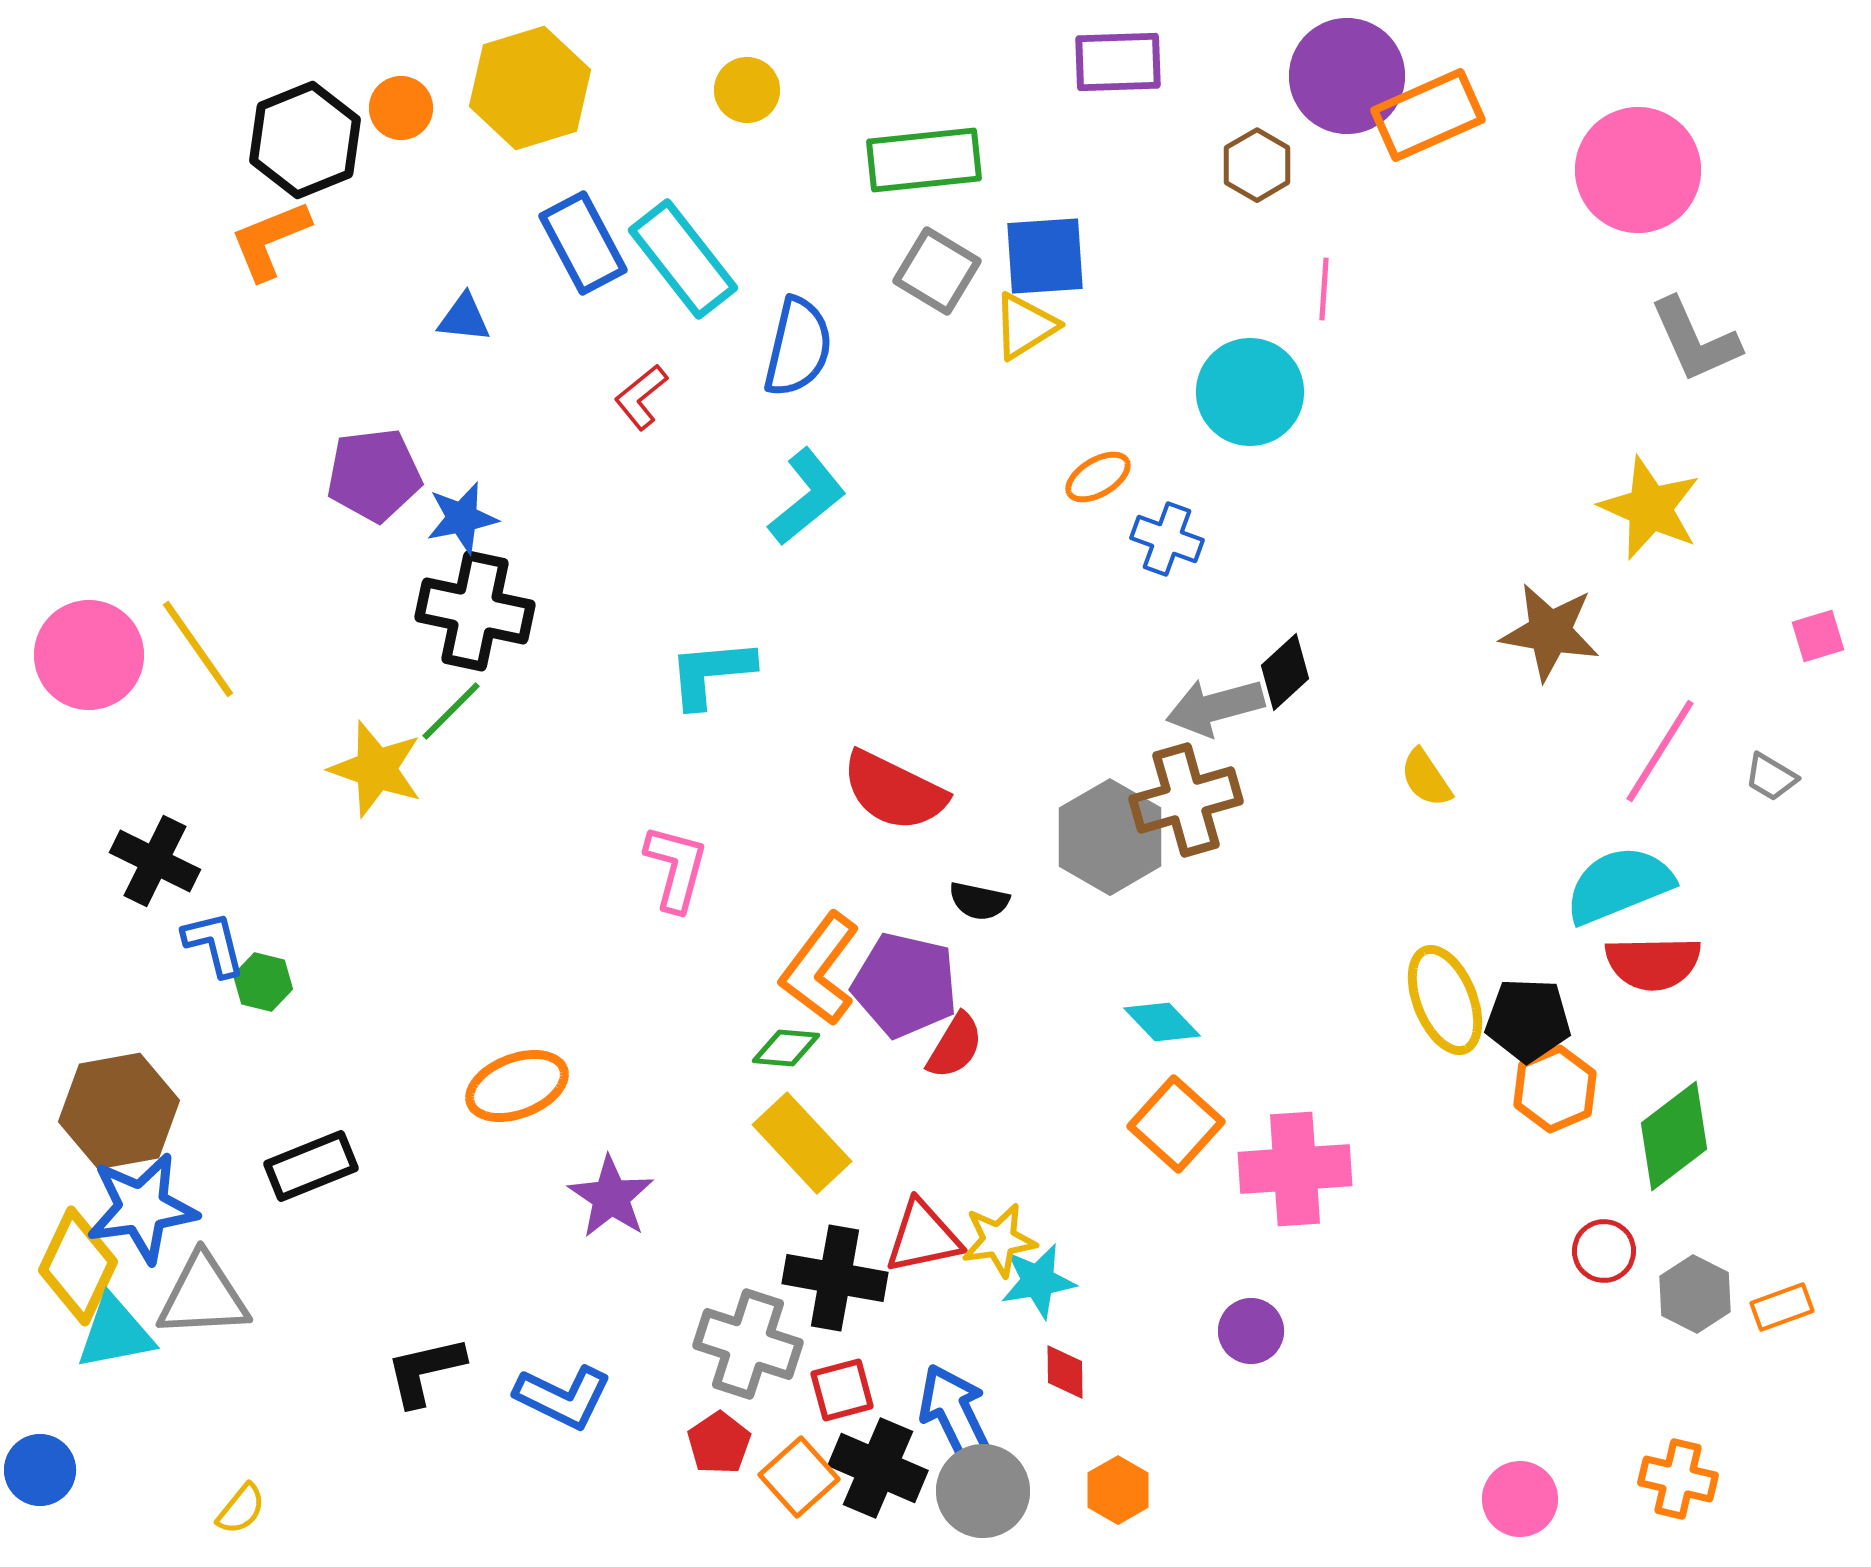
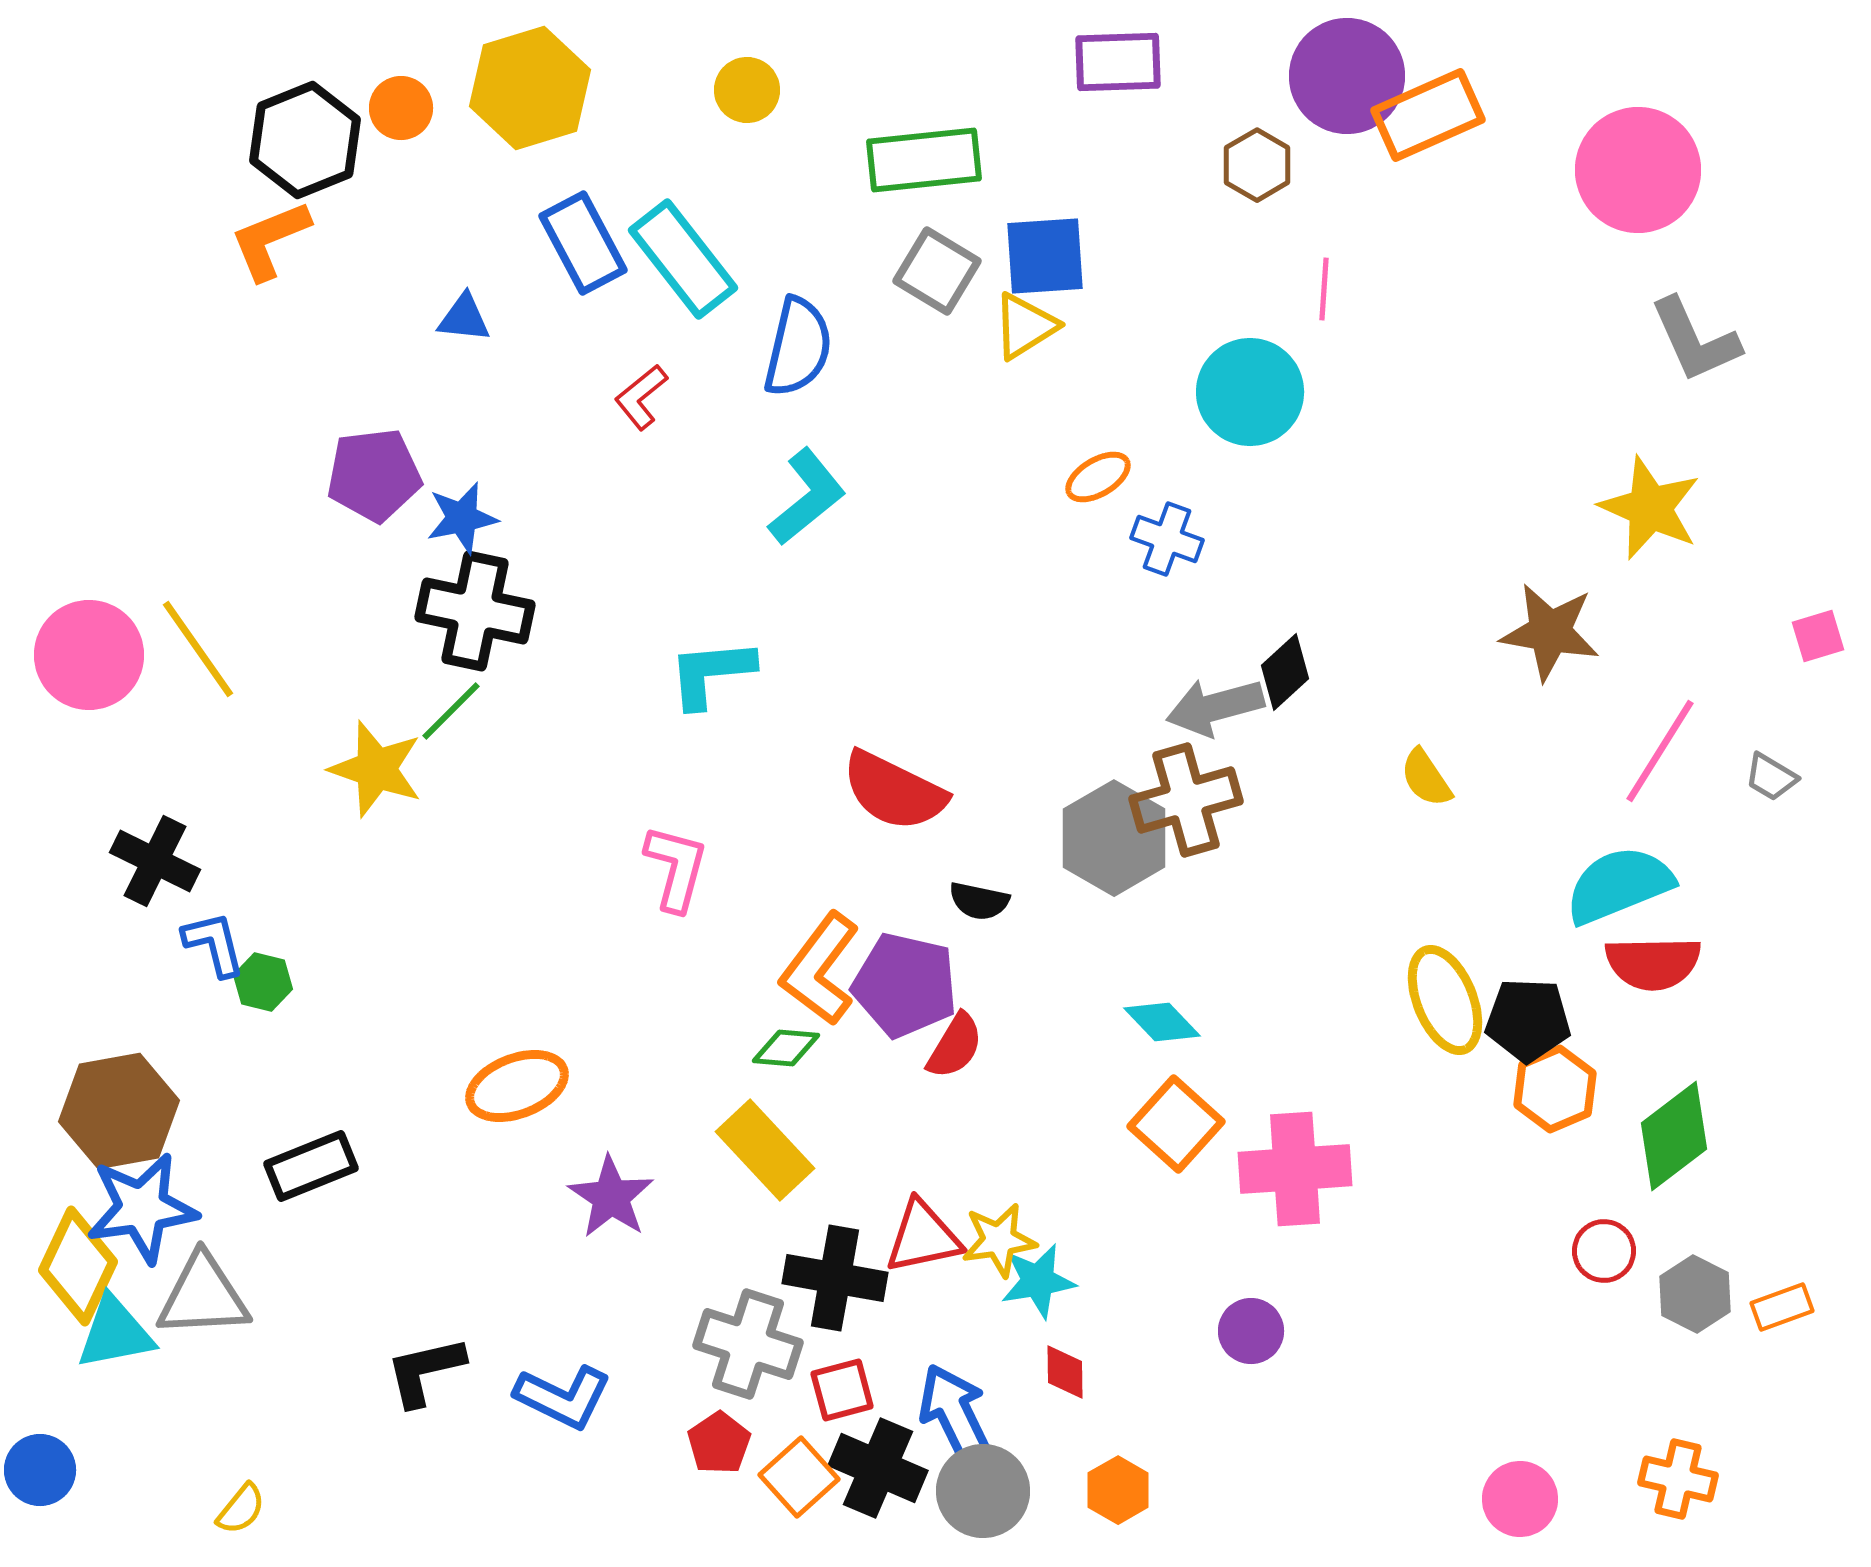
gray hexagon at (1110, 837): moved 4 px right, 1 px down
yellow rectangle at (802, 1143): moved 37 px left, 7 px down
